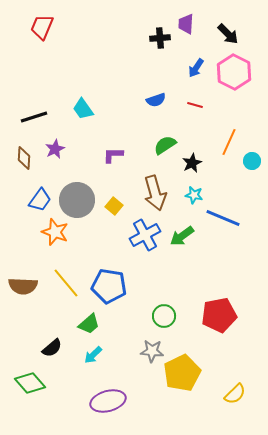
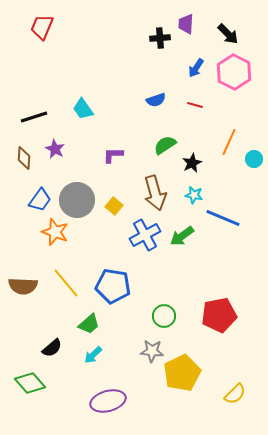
purple star: rotated 18 degrees counterclockwise
cyan circle: moved 2 px right, 2 px up
blue pentagon: moved 4 px right
